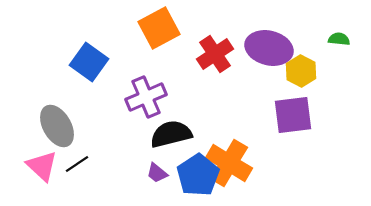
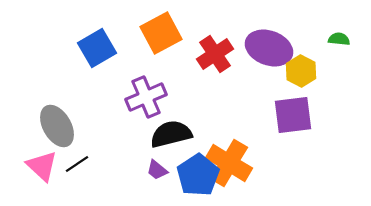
orange square: moved 2 px right, 5 px down
purple ellipse: rotated 6 degrees clockwise
blue square: moved 8 px right, 14 px up; rotated 24 degrees clockwise
purple trapezoid: moved 3 px up
